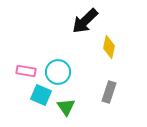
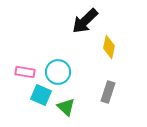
pink rectangle: moved 1 px left, 1 px down
gray rectangle: moved 1 px left
green triangle: rotated 12 degrees counterclockwise
